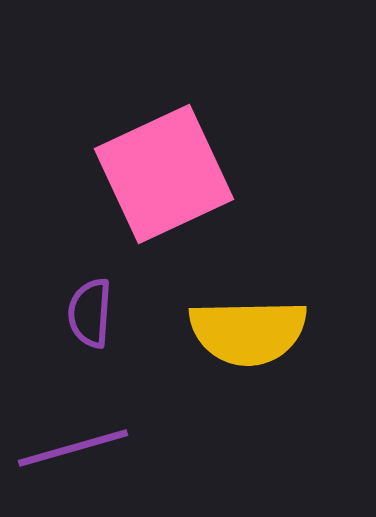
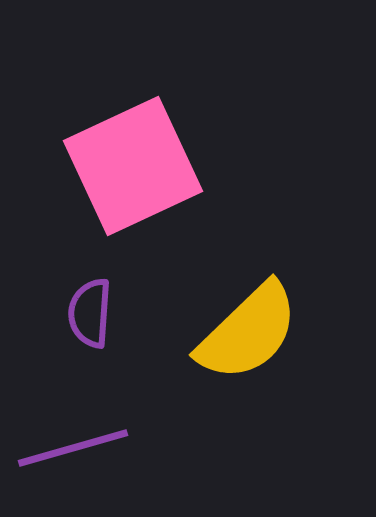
pink square: moved 31 px left, 8 px up
yellow semicircle: rotated 43 degrees counterclockwise
